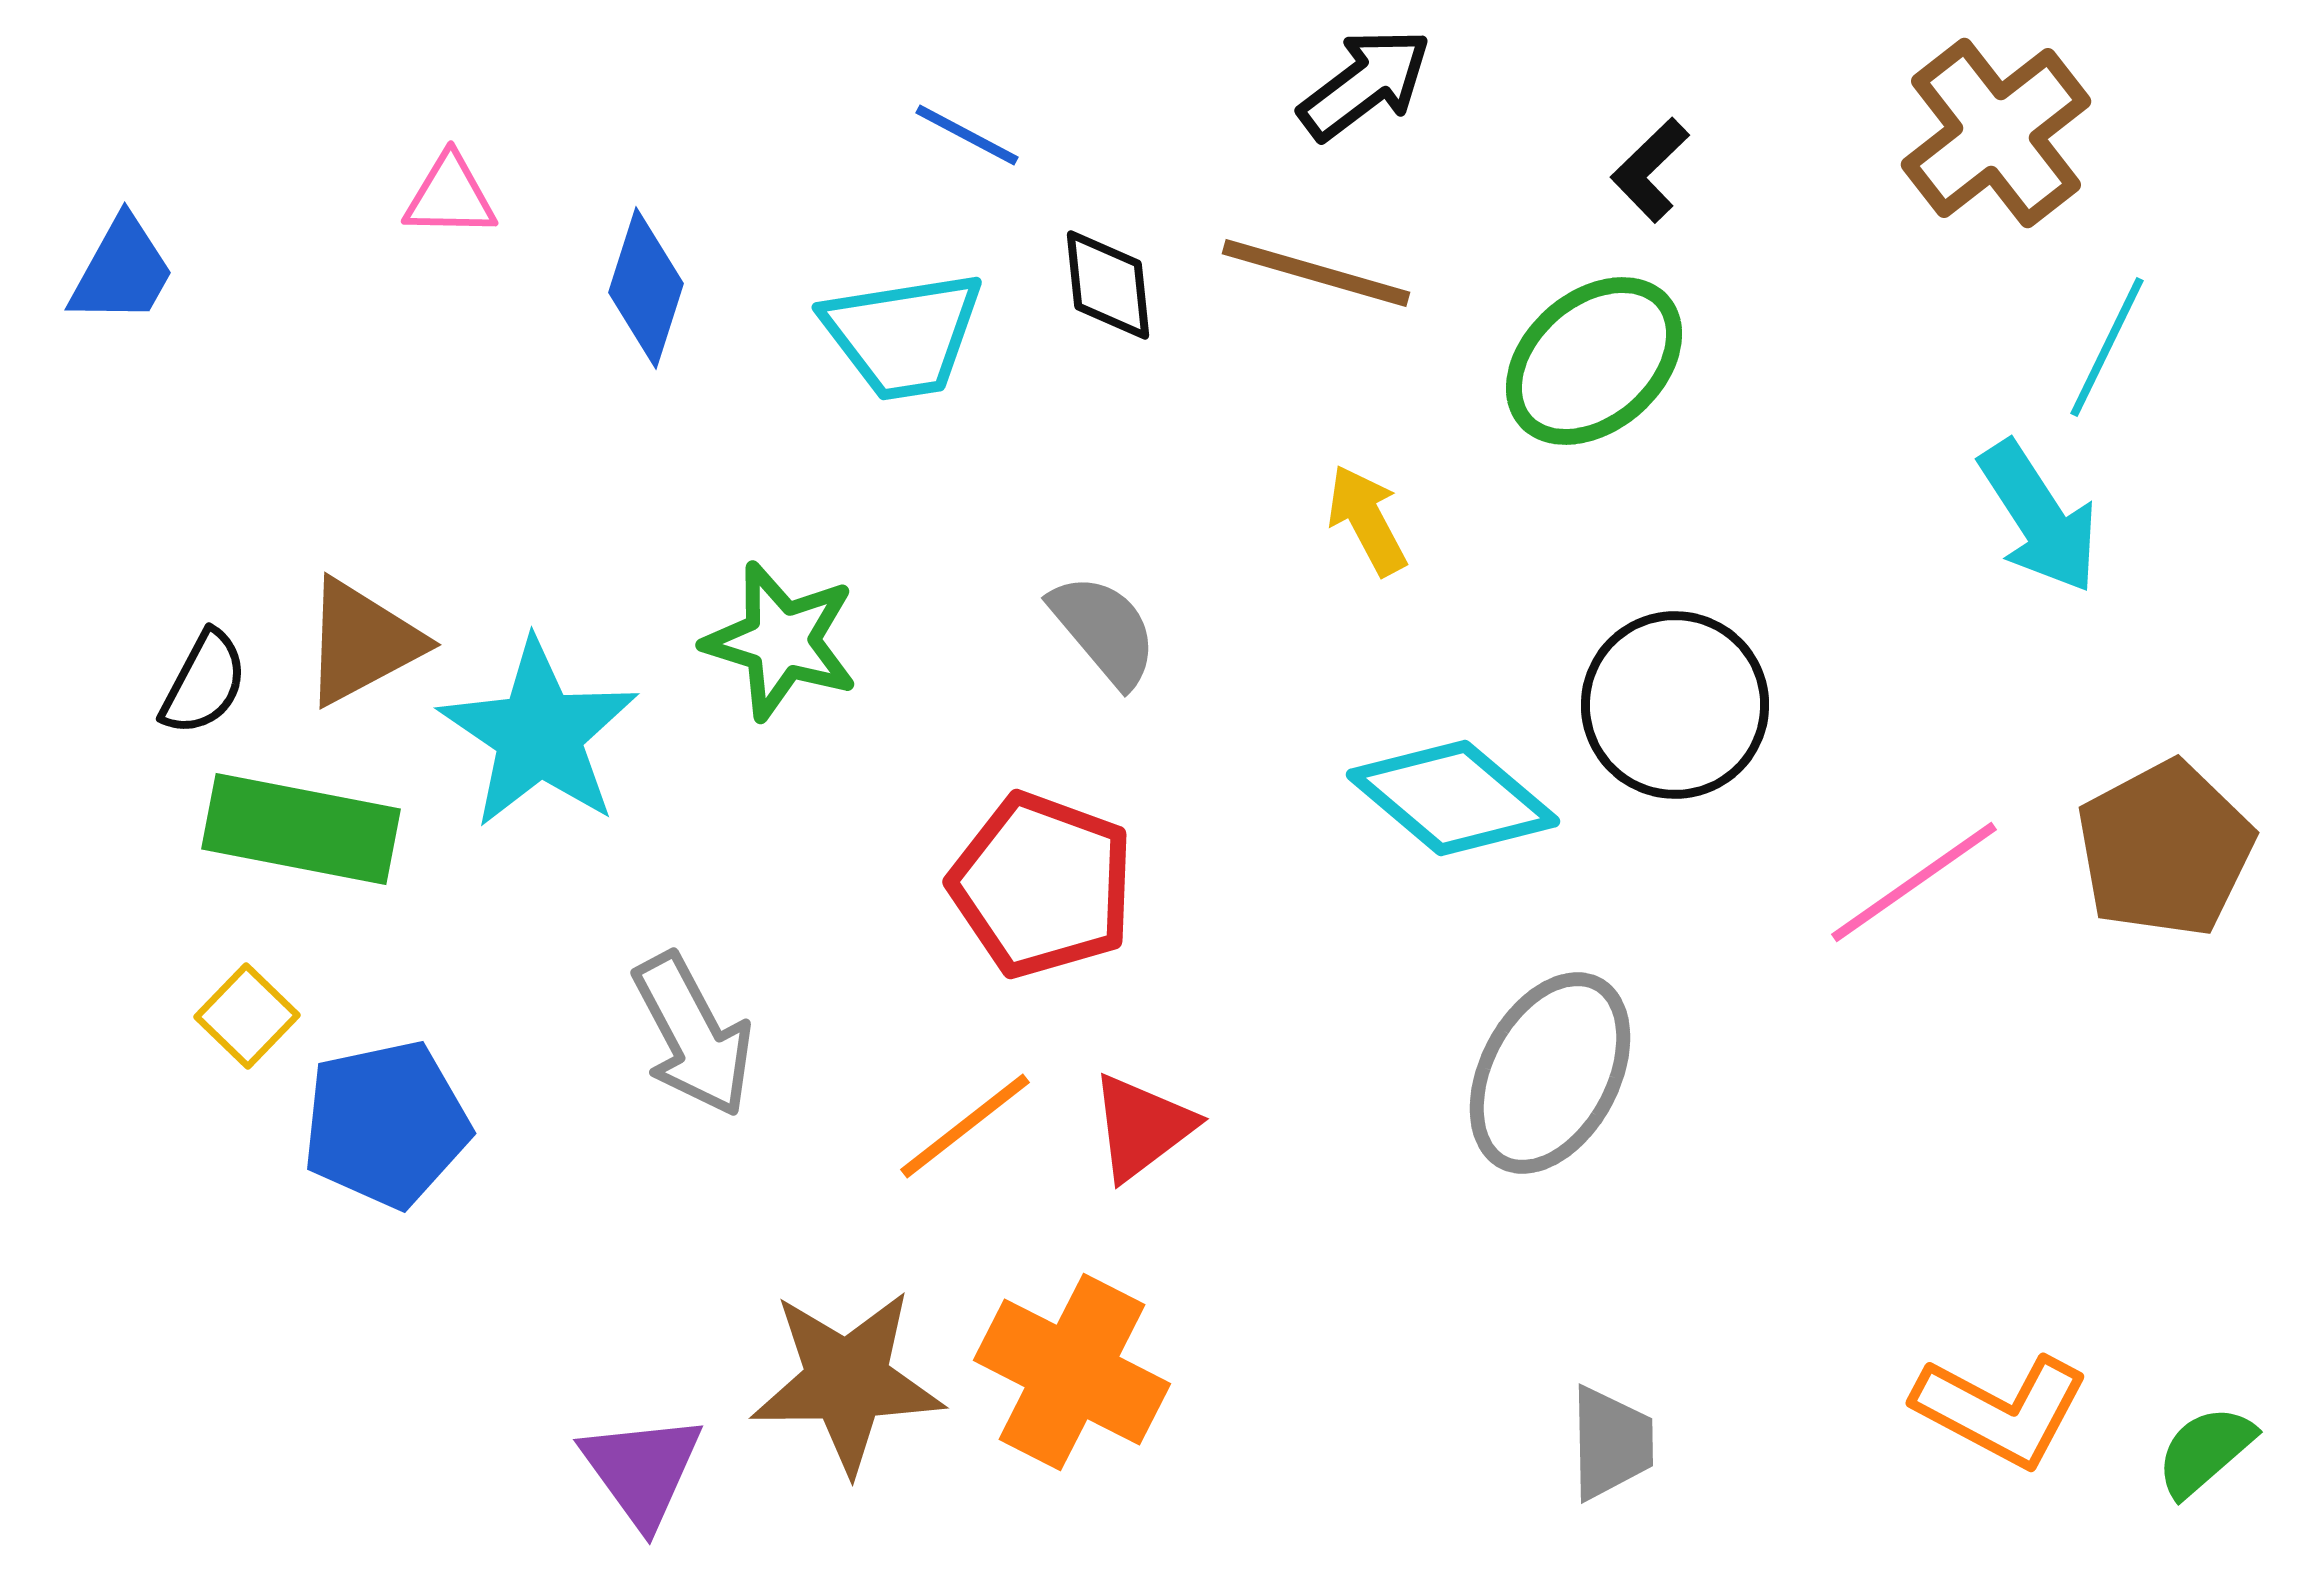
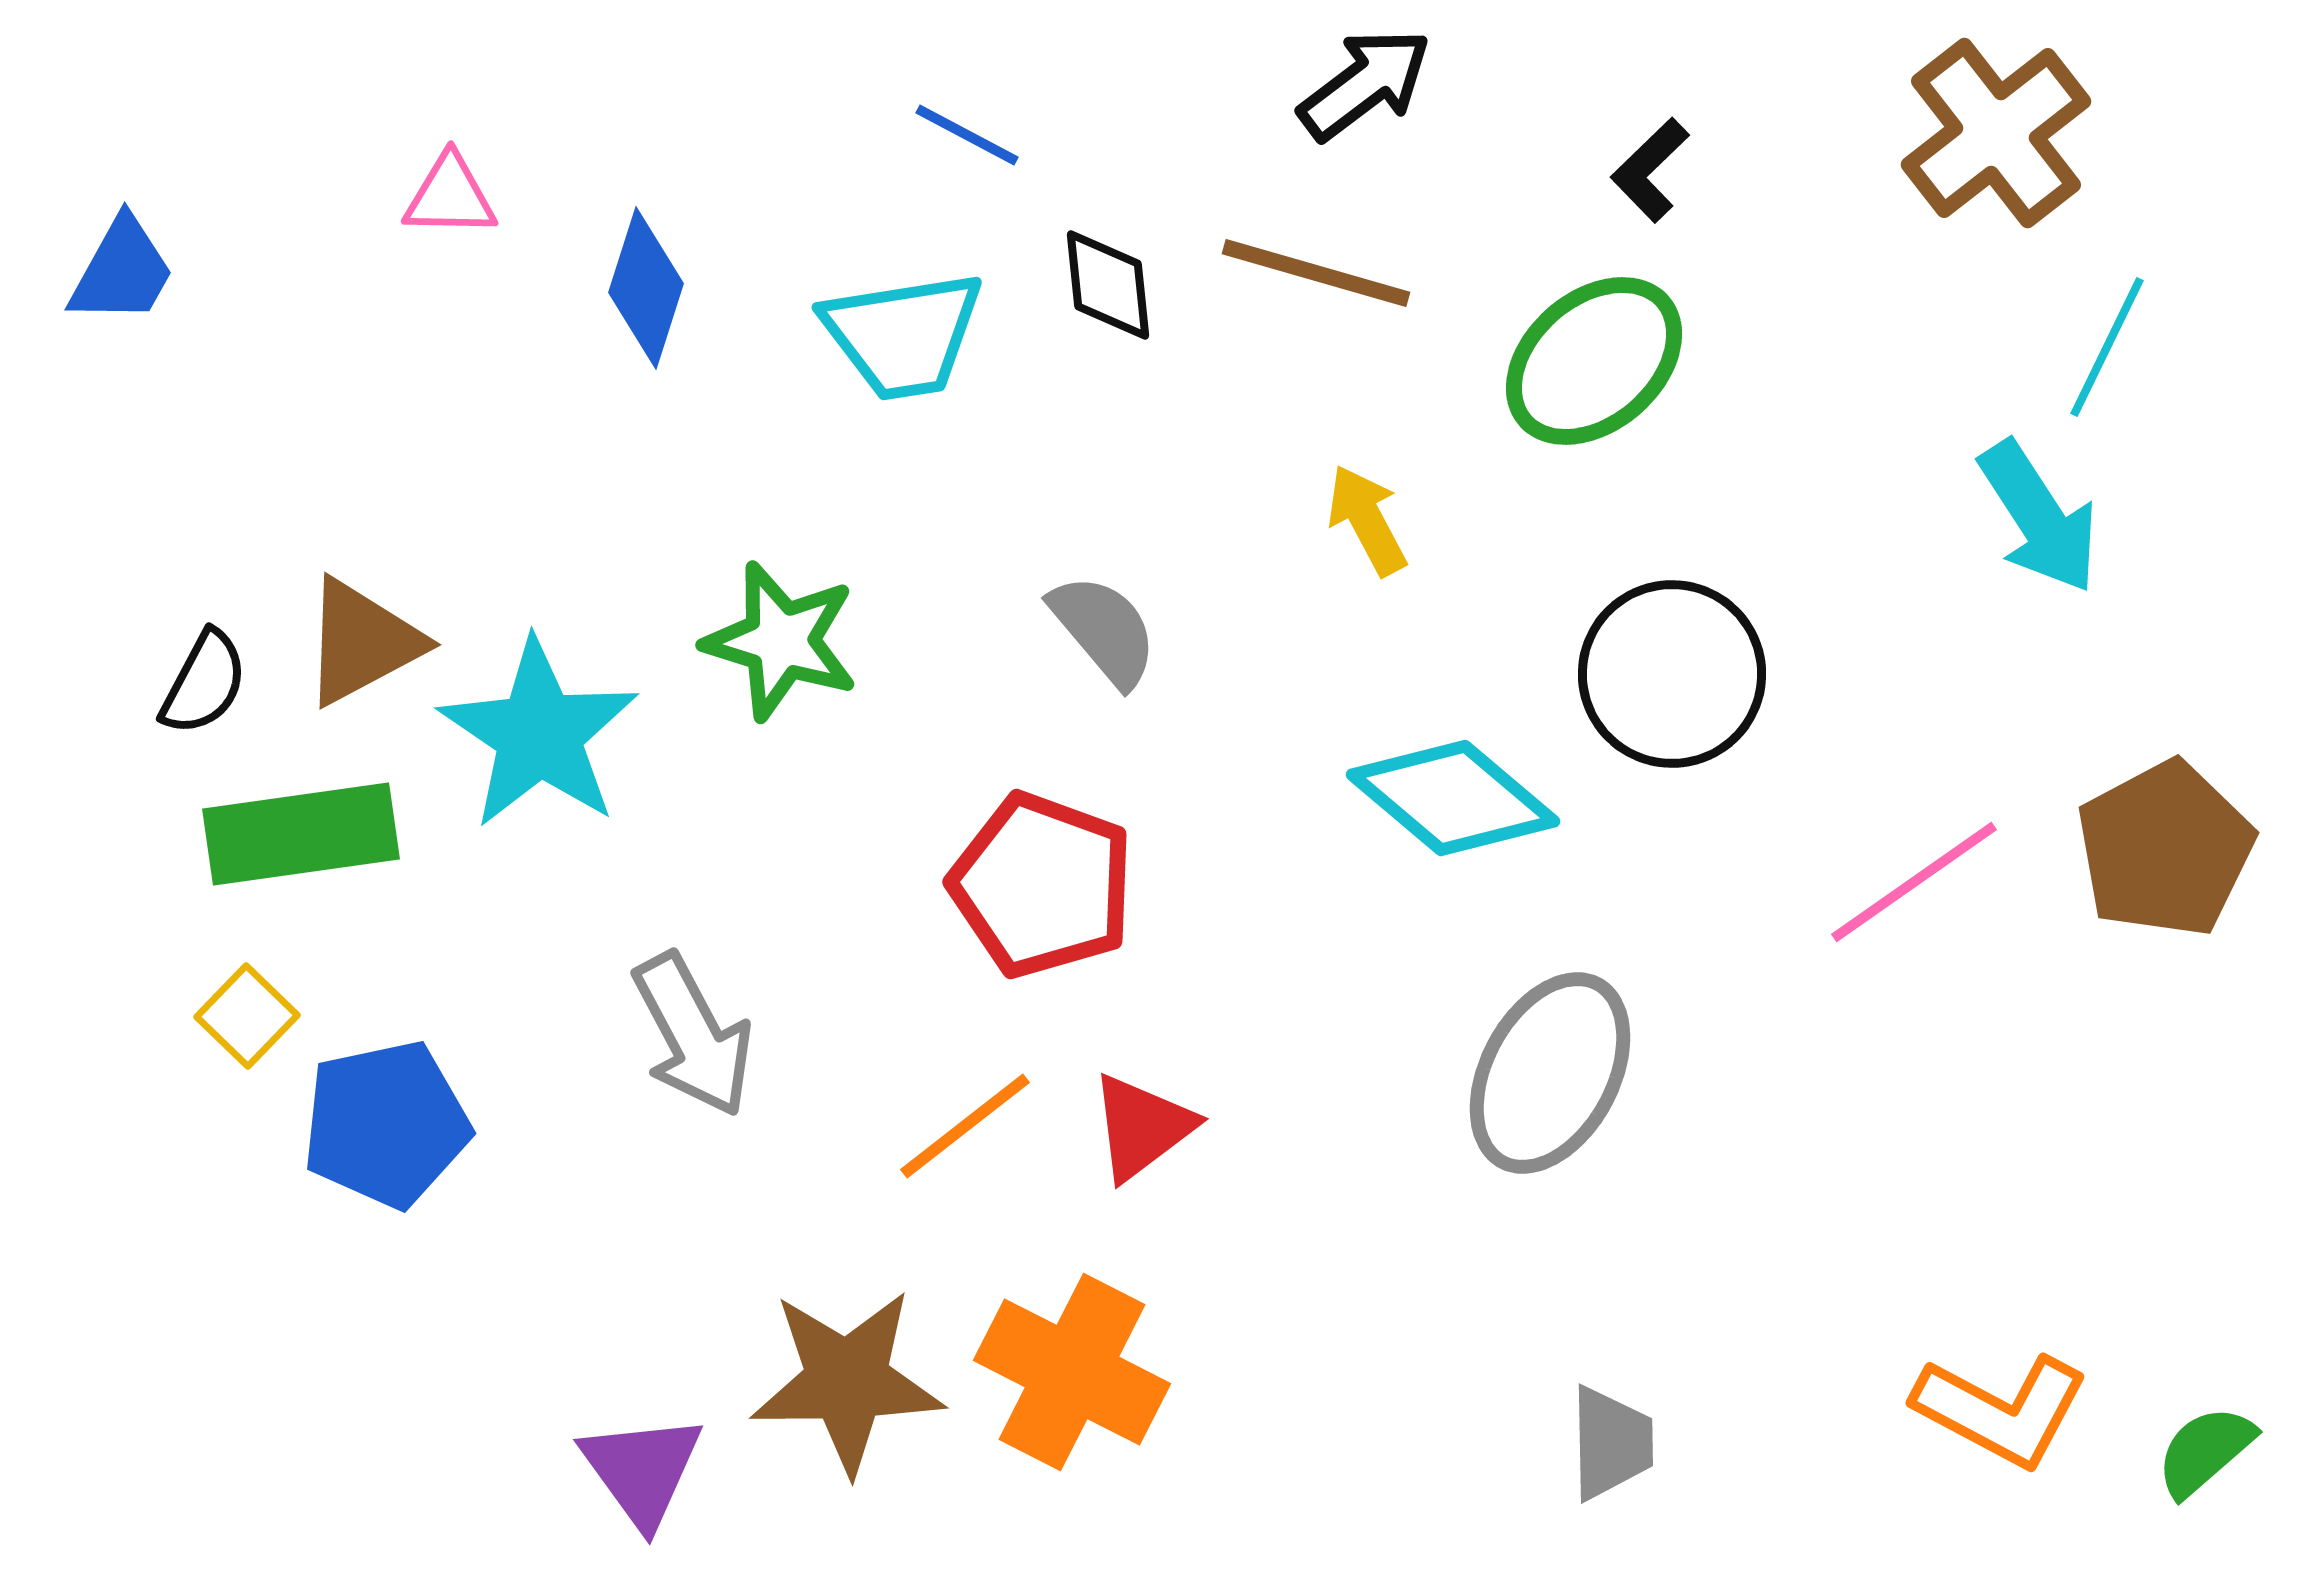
black circle: moved 3 px left, 31 px up
green rectangle: moved 5 px down; rotated 19 degrees counterclockwise
